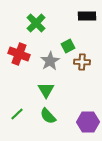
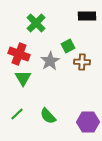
green triangle: moved 23 px left, 12 px up
